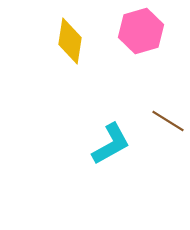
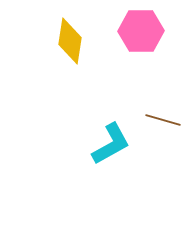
pink hexagon: rotated 15 degrees clockwise
brown line: moved 5 px left, 1 px up; rotated 16 degrees counterclockwise
